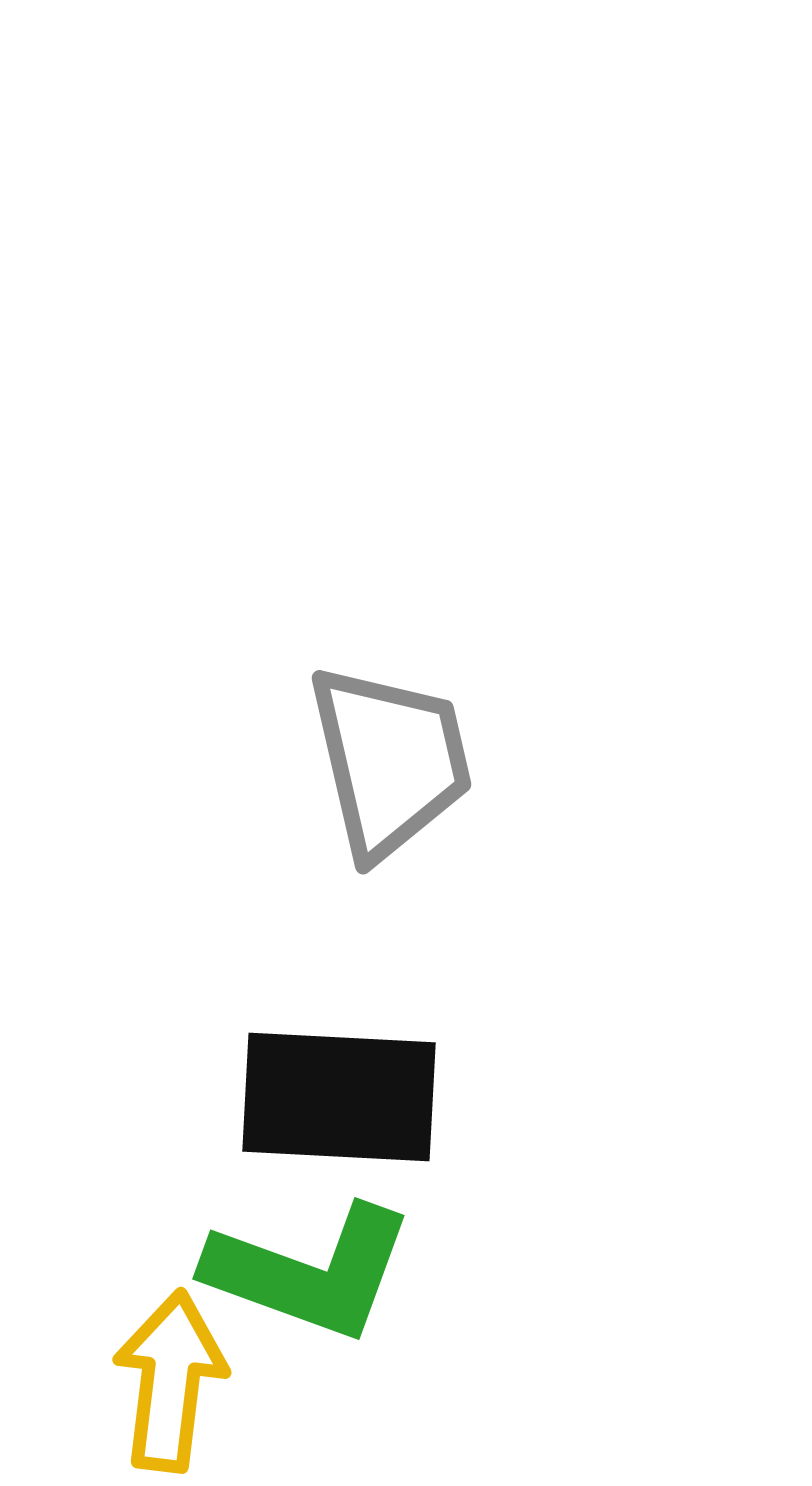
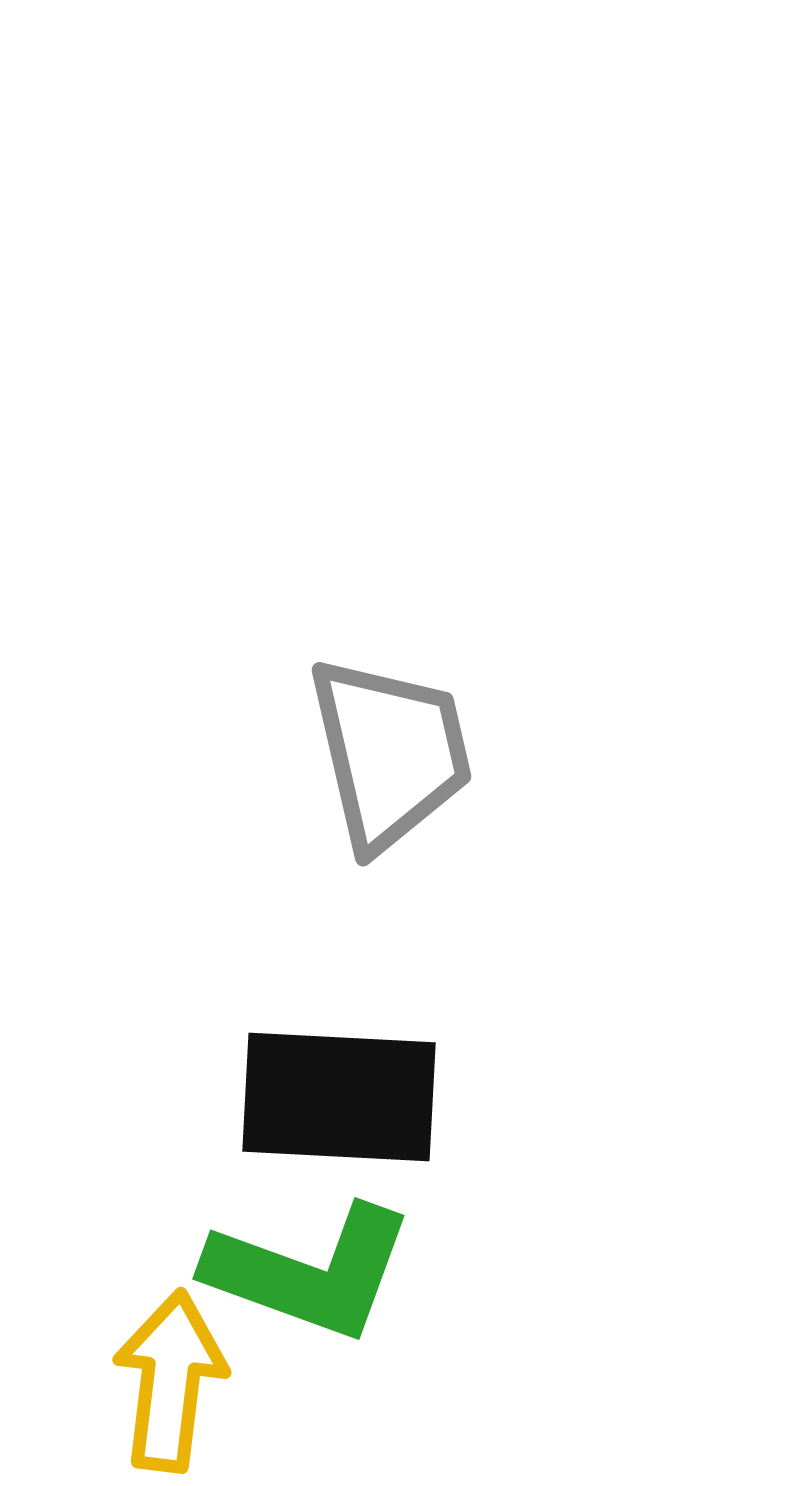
gray trapezoid: moved 8 px up
